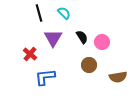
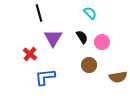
cyan semicircle: moved 26 px right
